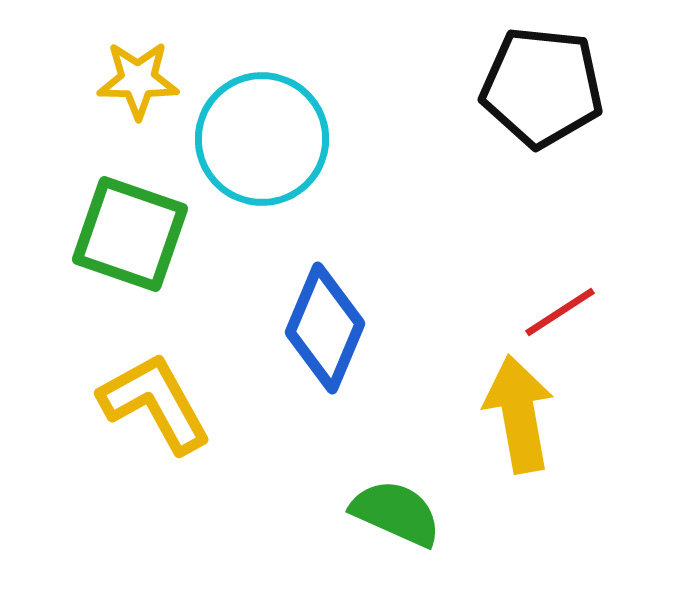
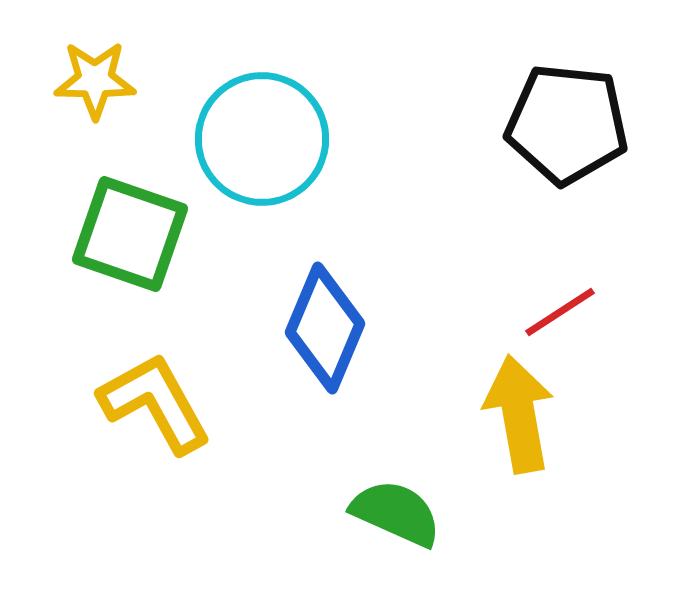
yellow star: moved 43 px left
black pentagon: moved 25 px right, 37 px down
